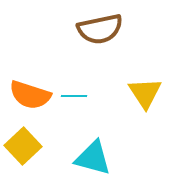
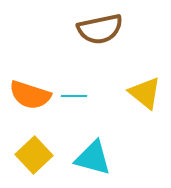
yellow triangle: rotated 18 degrees counterclockwise
yellow square: moved 11 px right, 9 px down
